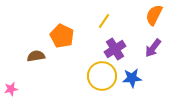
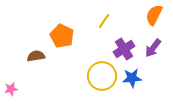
purple cross: moved 9 px right
